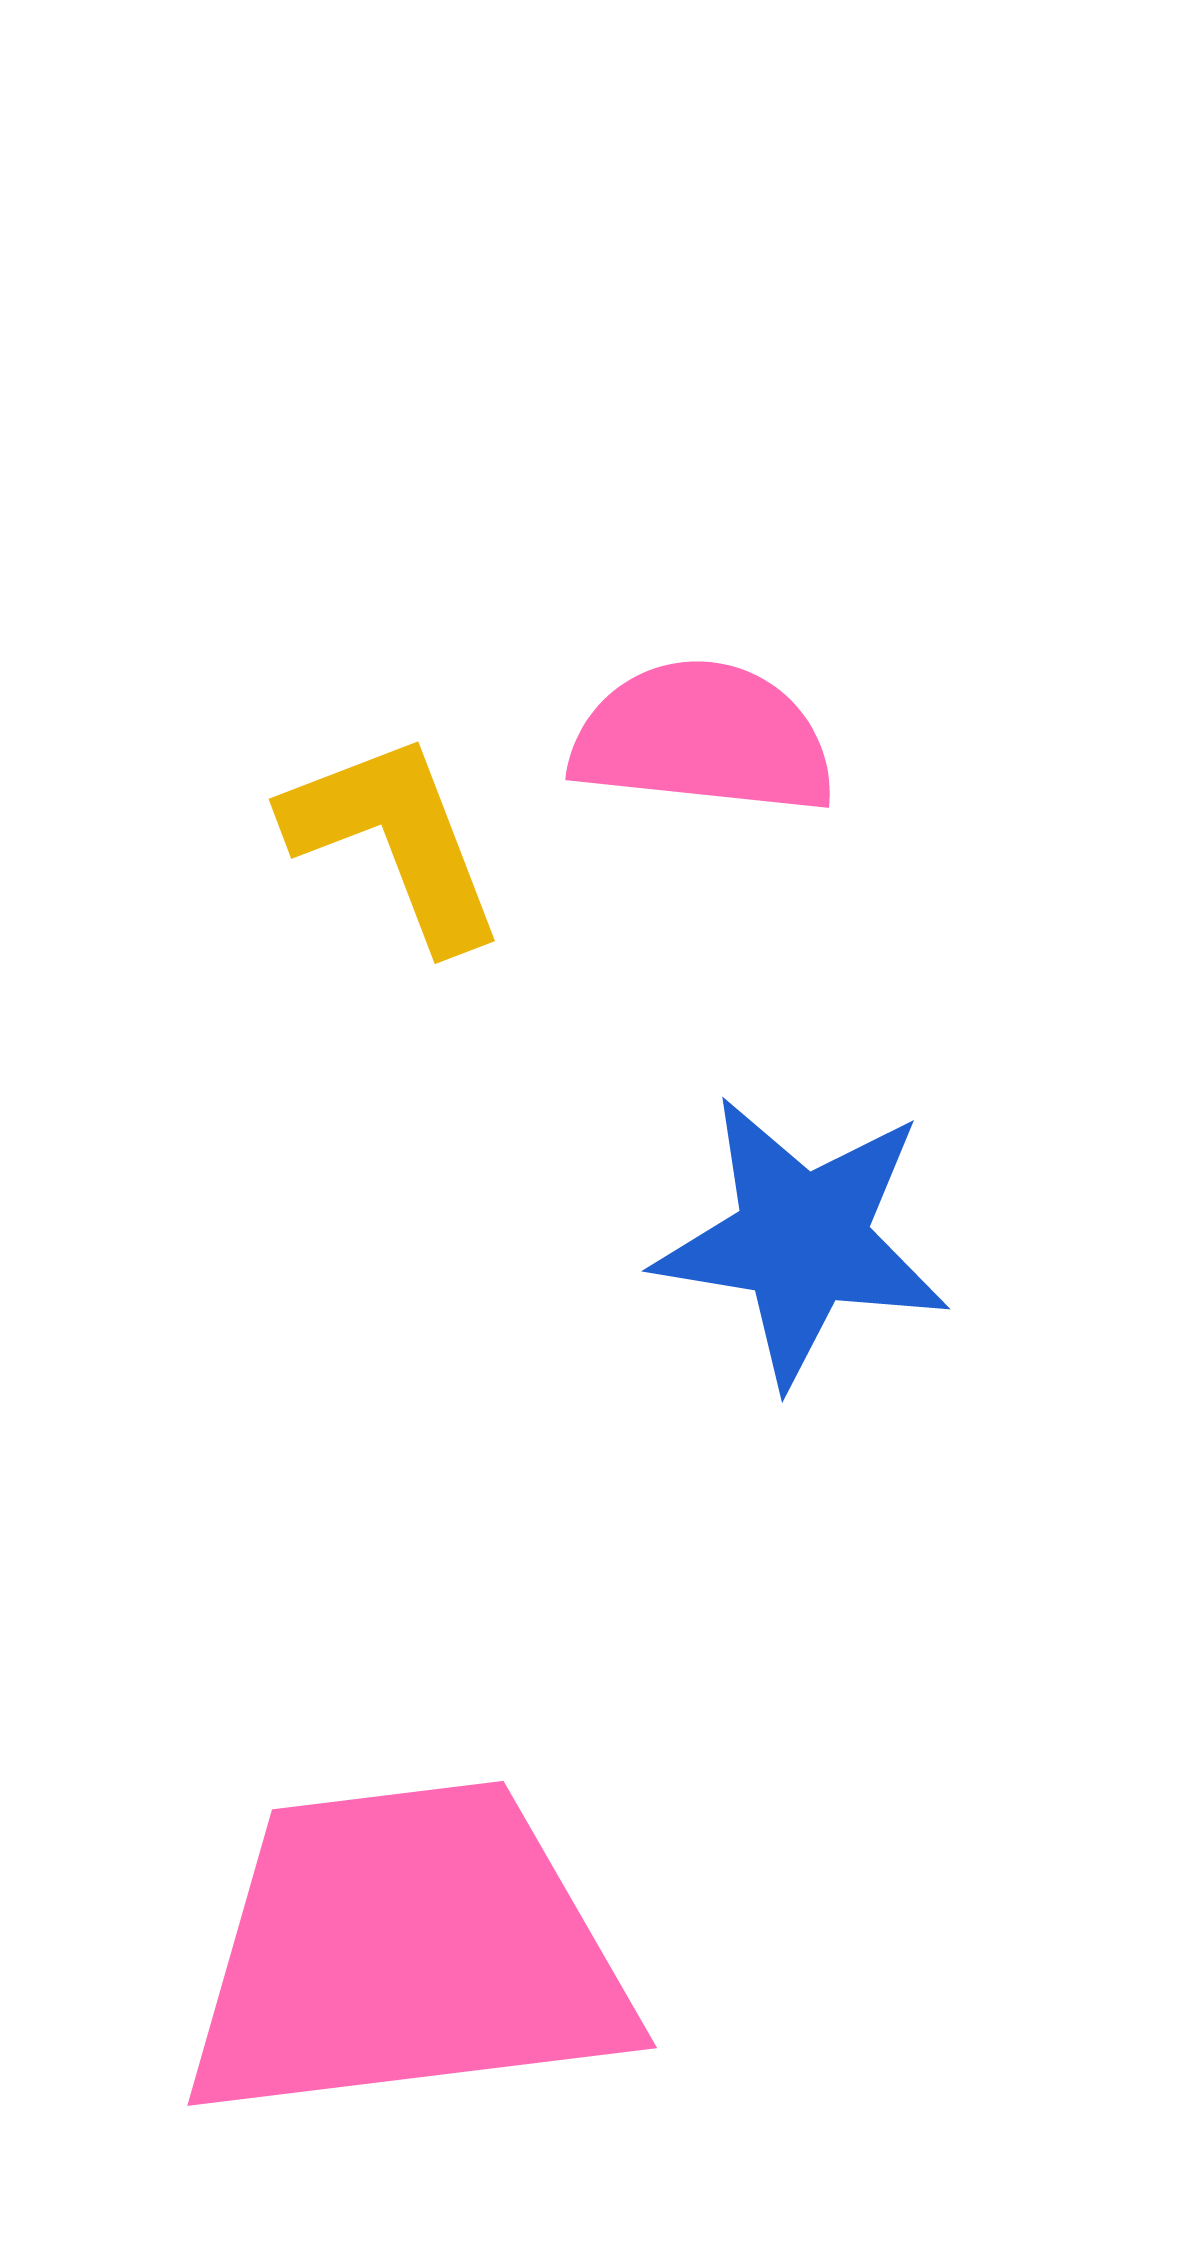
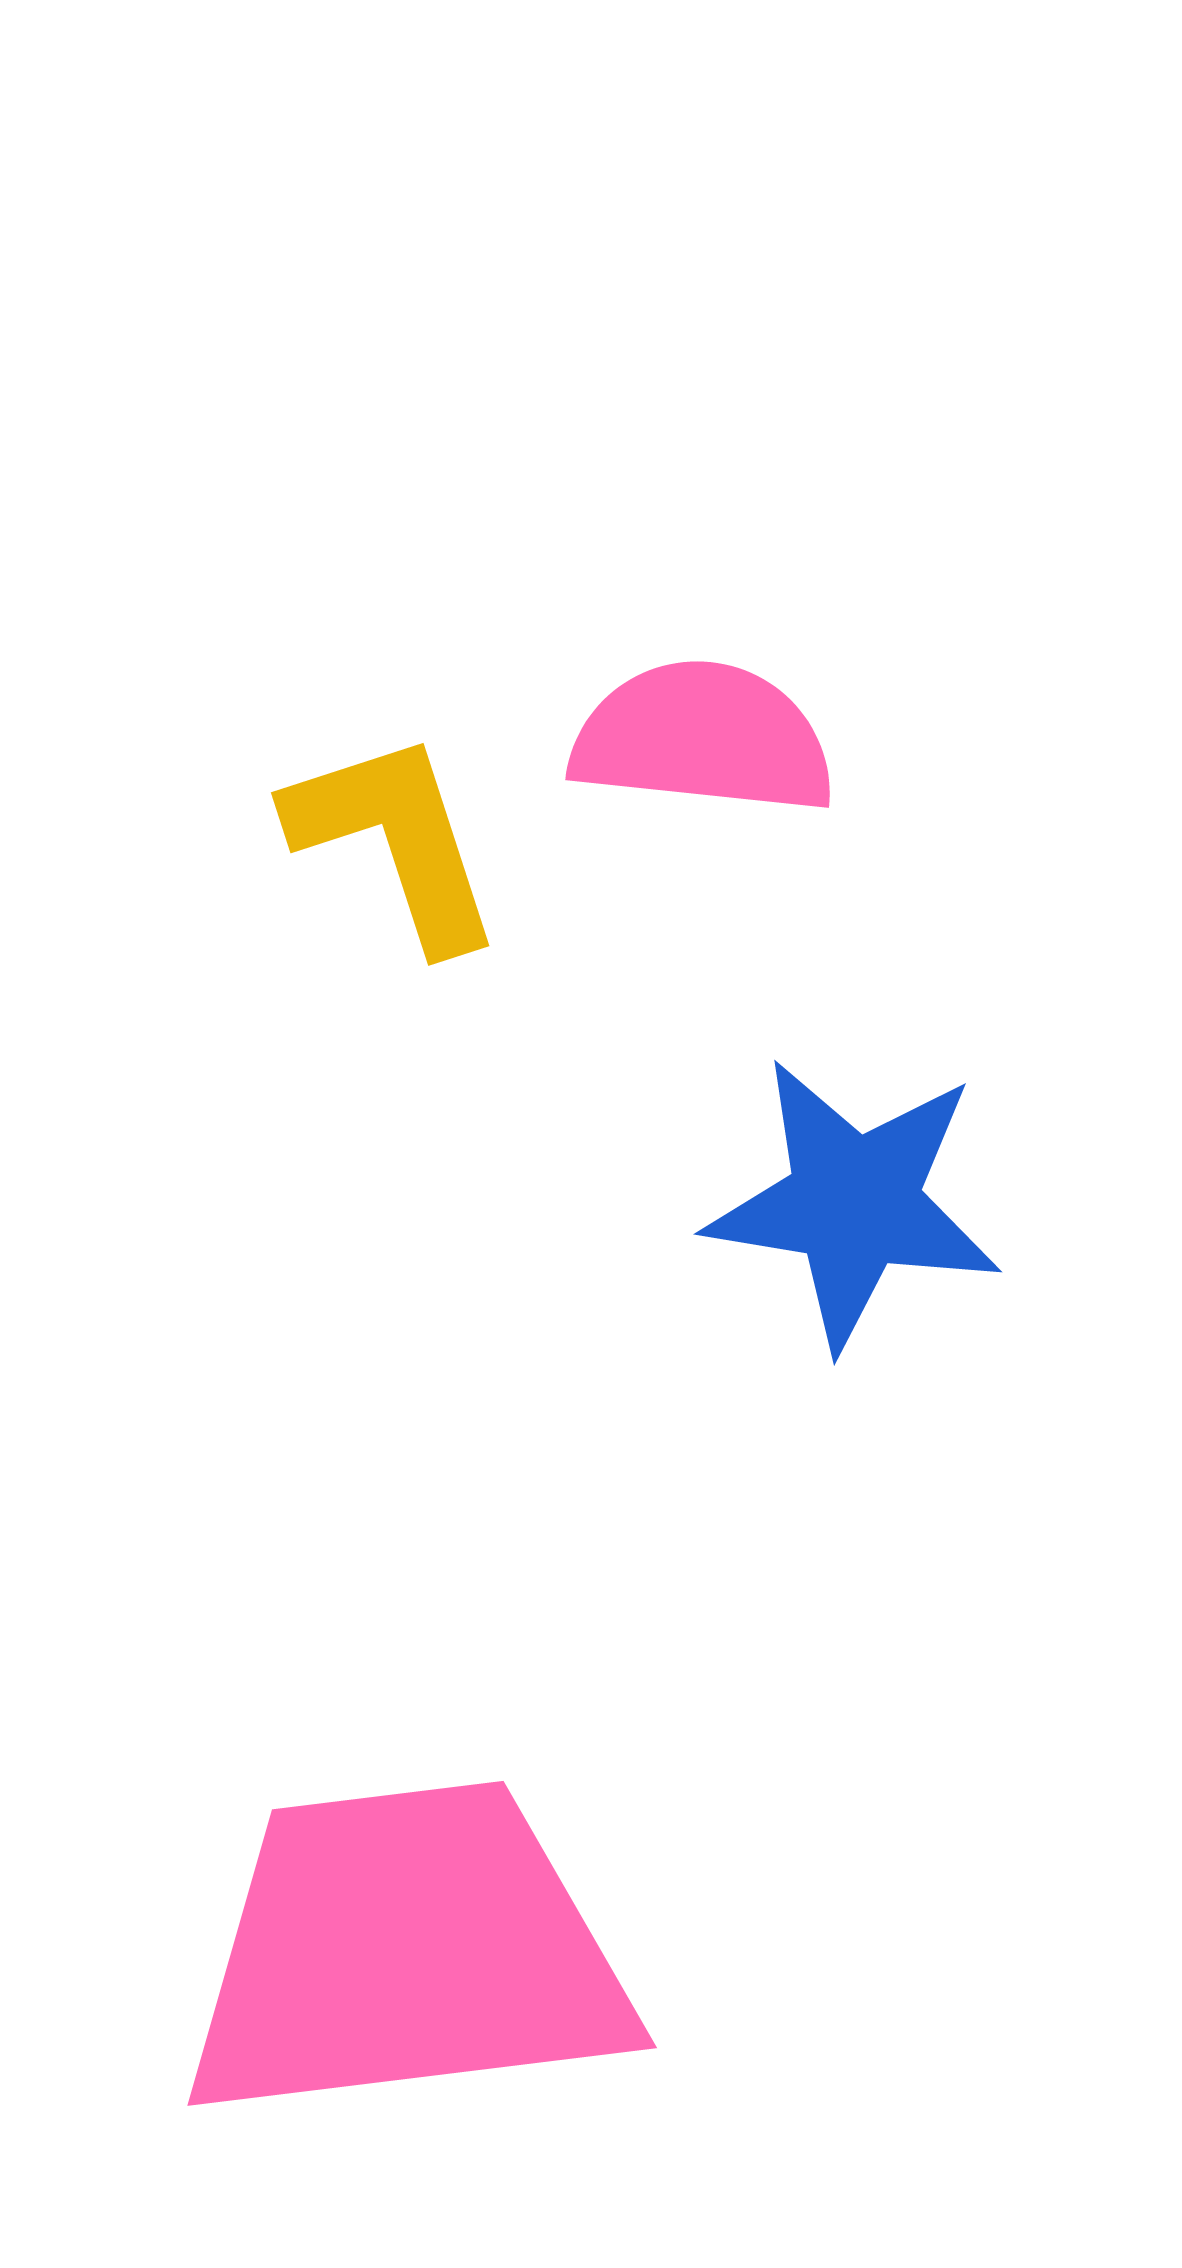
yellow L-shape: rotated 3 degrees clockwise
blue star: moved 52 px right, 37 px up
